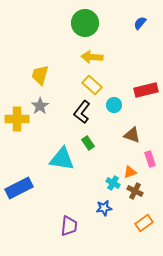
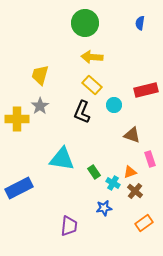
blue semicircle: rotated 32 degrees counterclockwise
black L-shape: rotated 15 degrees counterclockwise
green rectangle: moved 6 px right, 29 px down
brown cross: rotated 14 degrees clockwise
